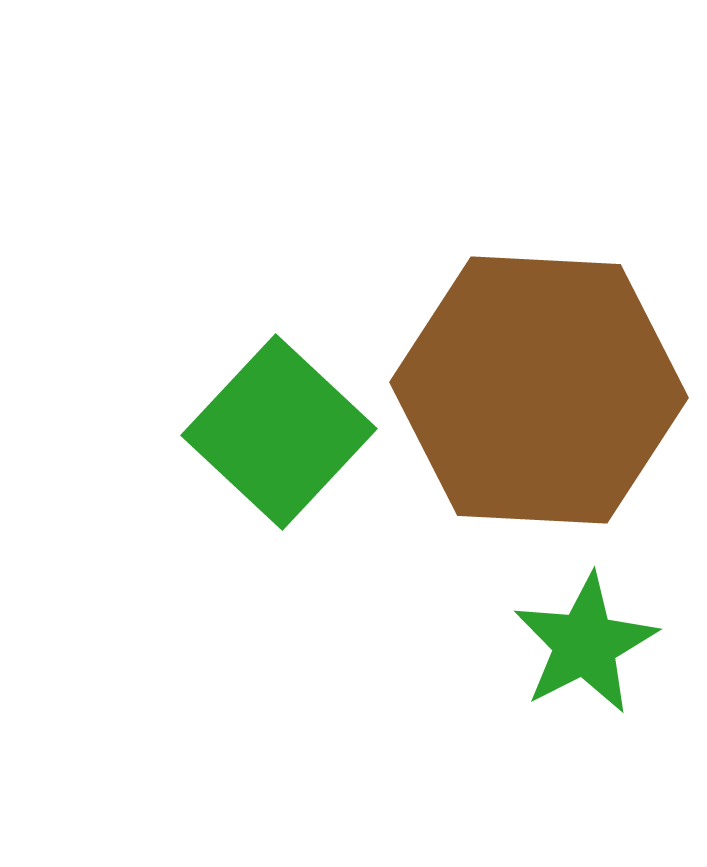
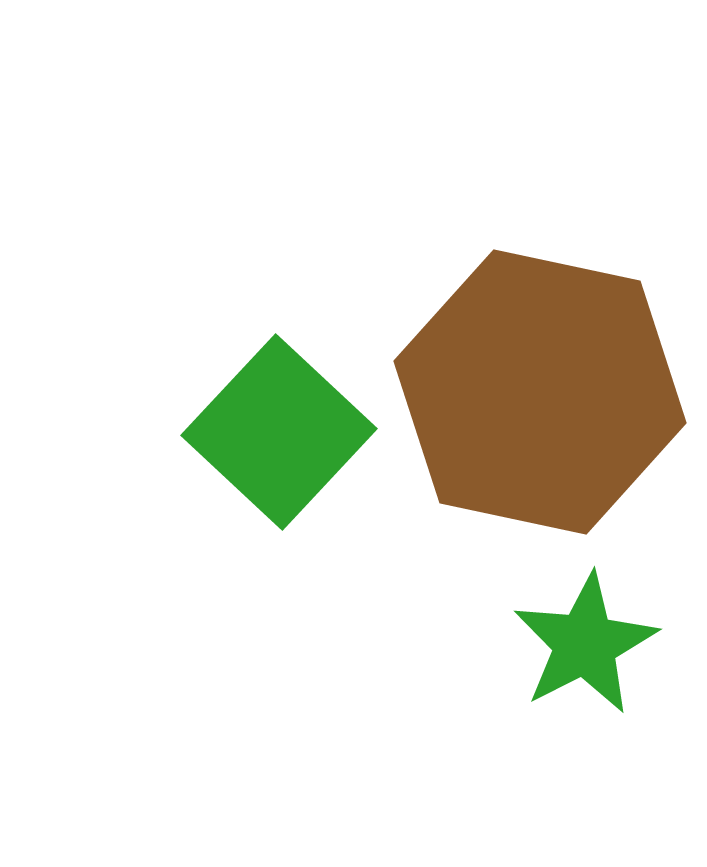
brown hexagon: moved 1 px right, 2 px down; rotated 9 degrees clockwise
